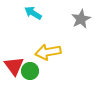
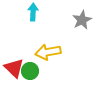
cyan arrow: moved 1 px up; rotated 60 degrees clockwise
gray star: moved 1 px right, 1 px down
red triangle: moved 2 px down; rotated 10 degrees counterclockwise
